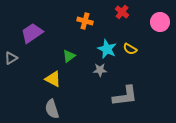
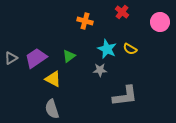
purple trapezoid: moved 4 px right, 25 px down
